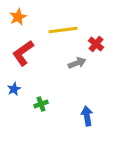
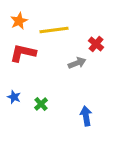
orange star: moved 1 px right, 4 px down
yellow line: moved 9 px left
red L-shape: rotated 48 degrees clockwise
blue star: moved 8 px down; rotated 24 degrees counterclockwise
green cross: rotated 24 degrees counterclockwise
blue arrow: moved 1 px left
